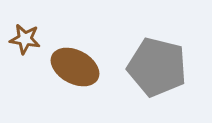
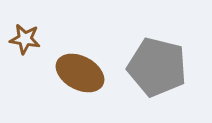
brown ellipse: moved 5 px right, 6 px down
